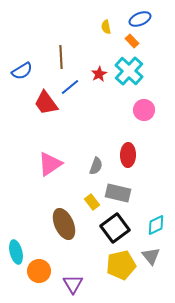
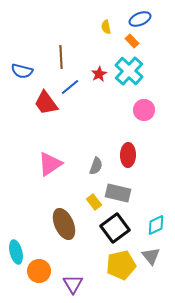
blue semicircle: rotated 45 degrees clockwise
yellow rectangle: moved 2 px right
